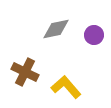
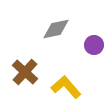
purple circle: moved 10 px down
brown cross: rotated 16 degrees clockwise
